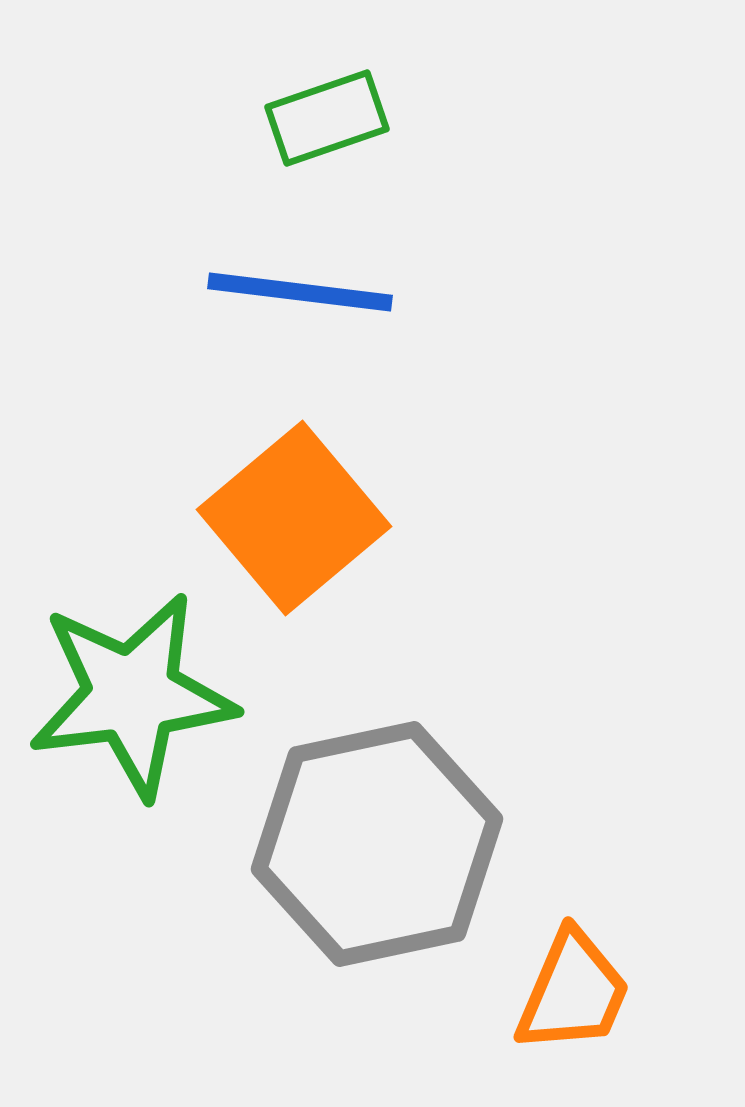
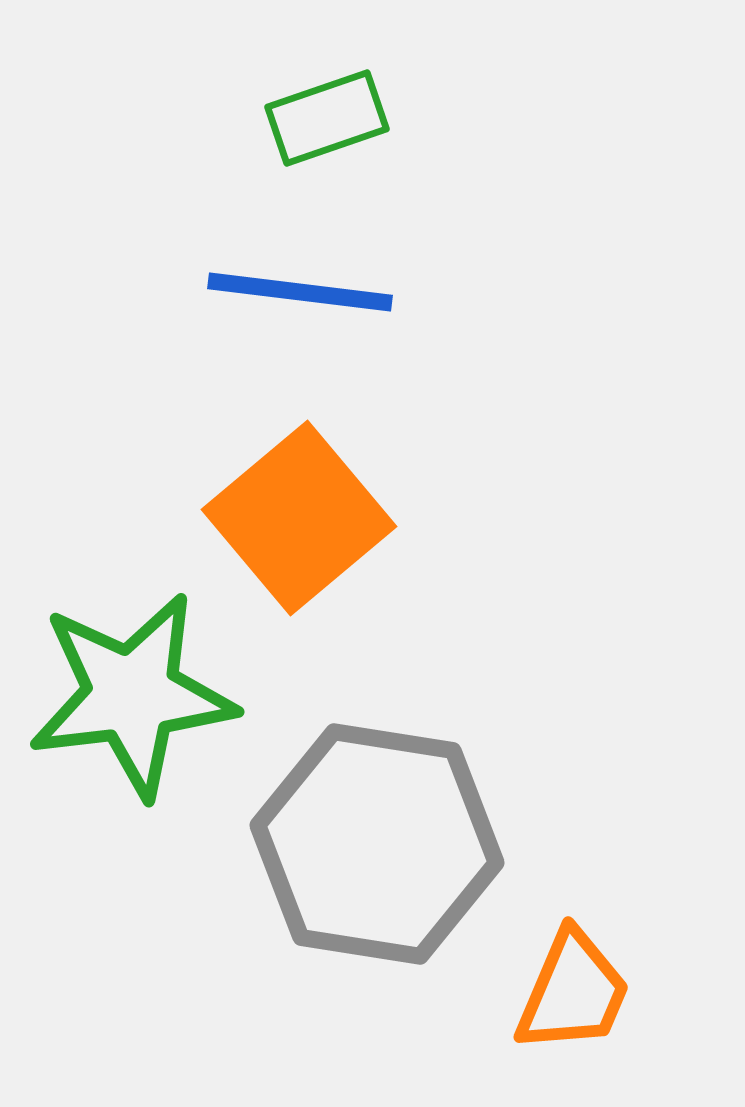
orange square: moved 5 px right
gray hexagon: rotated 21 degrees clockwise
